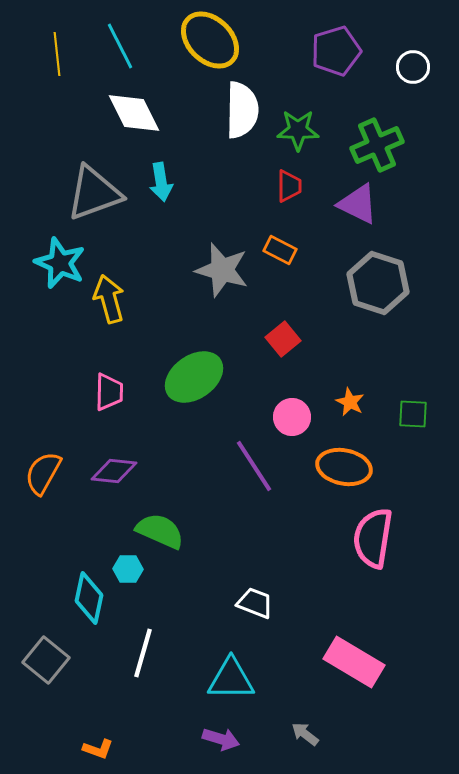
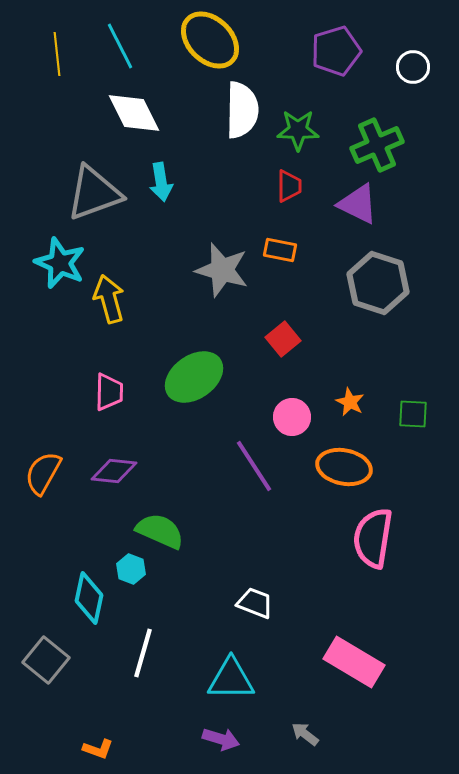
orange rectangle: rotated 16 degrees counterclockwise
cyan hexagon: moved 3 px right; rotated 20 degrees clockwise
